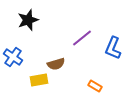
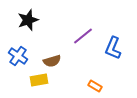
purple line: moved 1 px right, 2 px up
blue cross: moved 5 px right, 1 px up
brown semicircle: moved 4 px left, 3 px up
